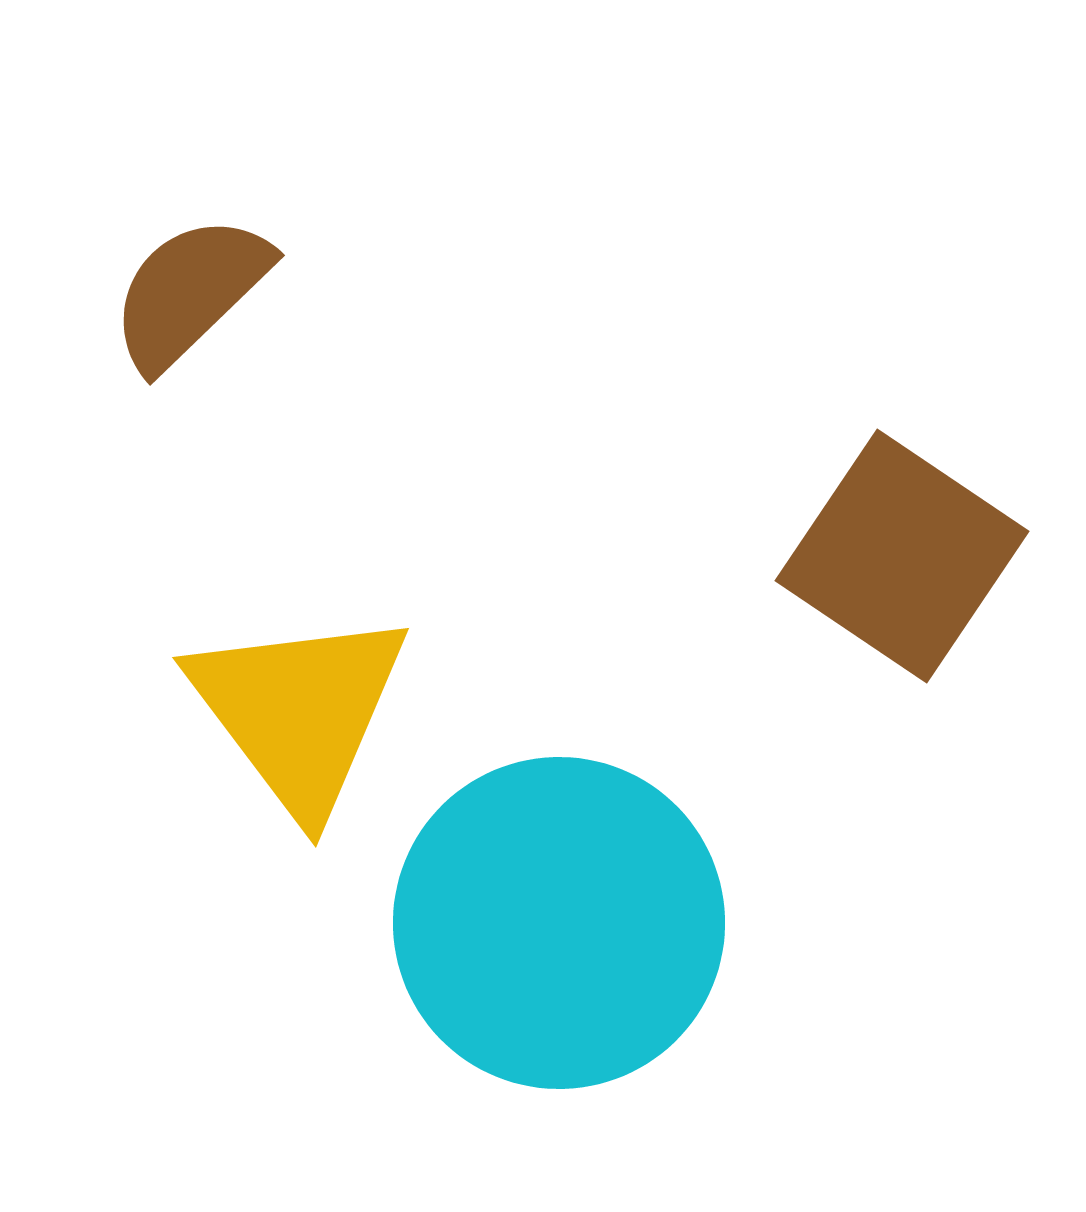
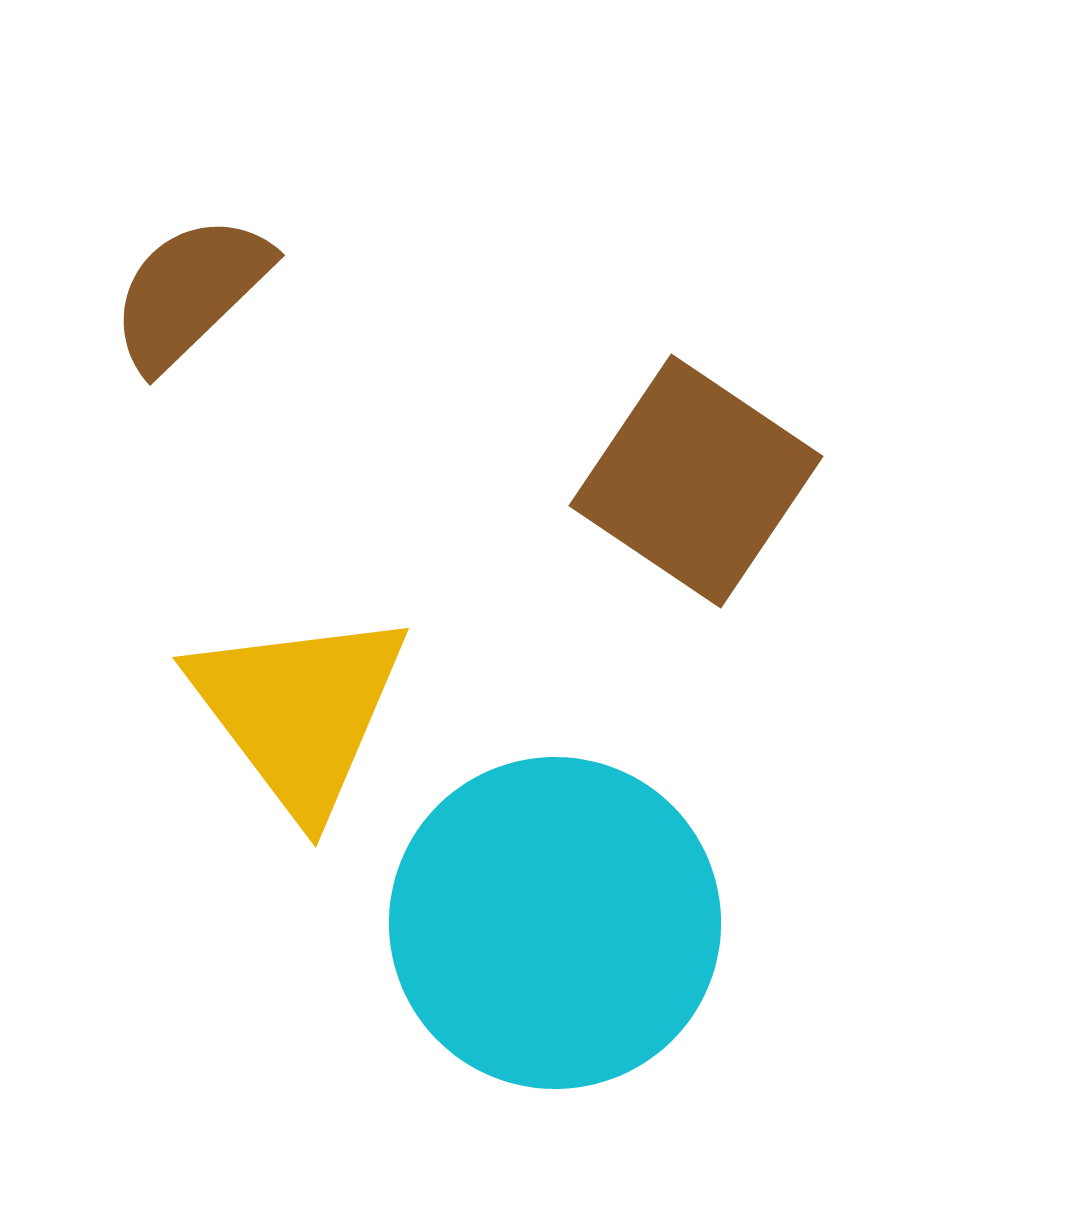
brown square: moved 206 px left, 75 px up
cyan circle: moved 4 px left
